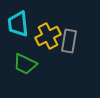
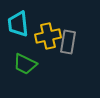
yellow cross: rotated 15 degrees clockwise
gray rectangle: moved 1 px left, 1 px down
